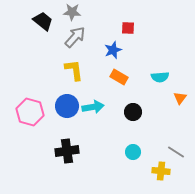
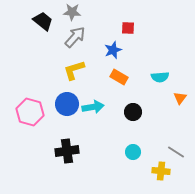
yellow L-shape: rotated 100 degrees counterclockwise
blue circle: moved 2 px up
